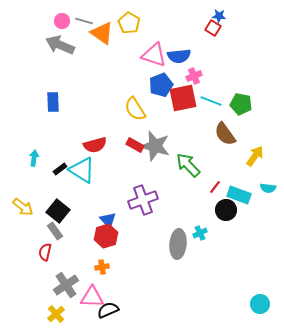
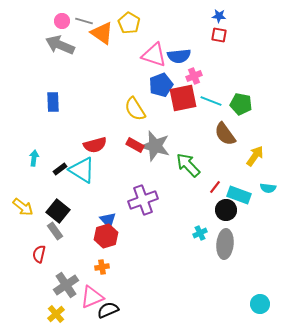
red square at (213, 28): moved 6 px right, 7 px down; rotated 21 degrees counterclockwise
gray ellipse at (178, 244): moved 47 px right
red semicircle at (45, 252): moved 6 px left, 2 px down
pink triangle at (92, 297): rotated 25 degrees counterclockwise
